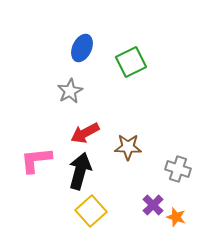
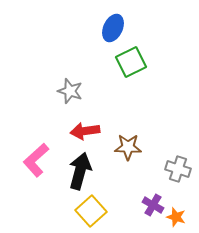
blue ellipse: moved 31 px right, 20 px up
gray star: rotated 25 degrees counterclockwise
red arrow: moved 2 px up; rotated 20 degrees clockwise
pink L-shape: rotated 36 degrees counterclockwise
purple cross: rotated 15 degrees counterclockwise
